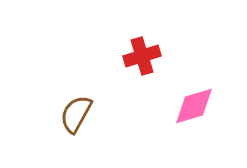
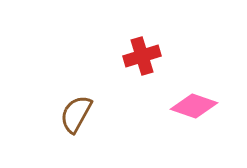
pink diamond: rotated 36 degrees clockwise
